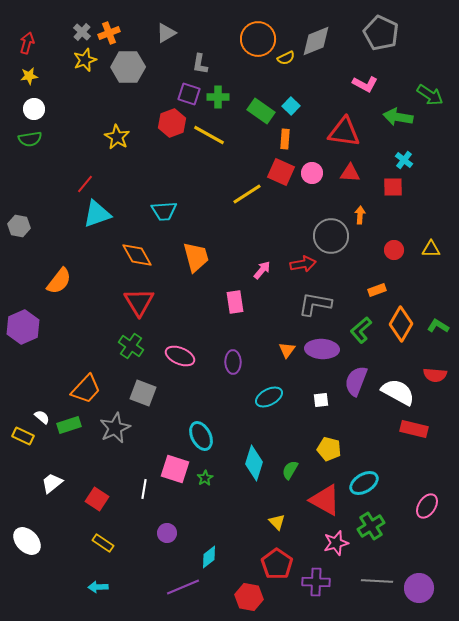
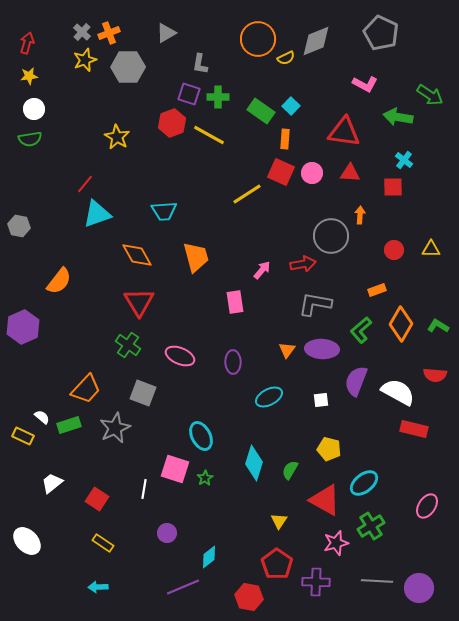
green cross at (131, 346): moved 3 px left, 1 px up
cyan ellipse at (364, 483): rotated 8 degrees counterclockwise
yellow triangle at (277, 522): moved 2 px right, 1 px up; rotated 18 degrees clockwise
